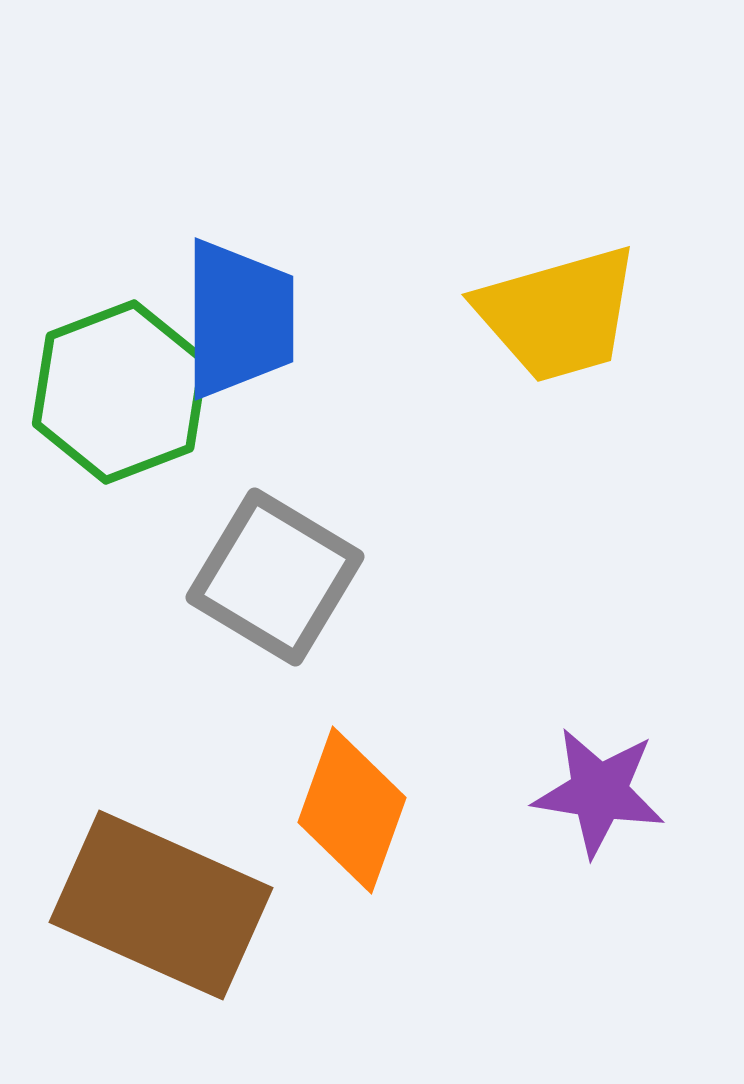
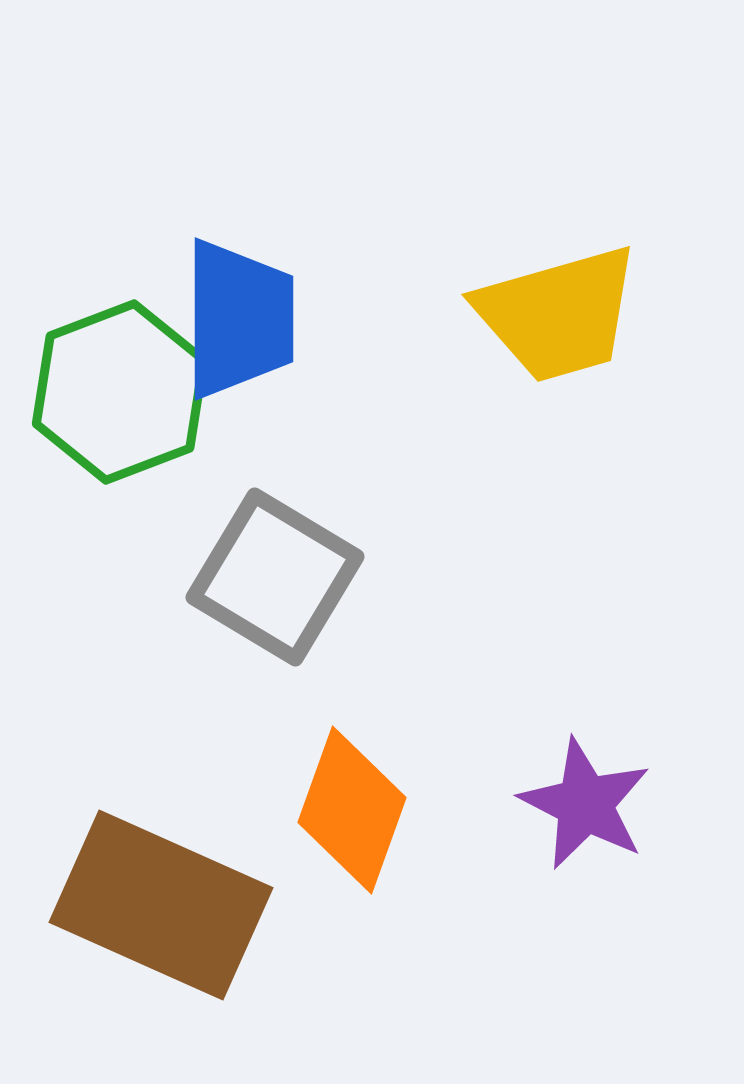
purple star: moved 14 px left, 12 px down; rotated 18 degrees clockwise
